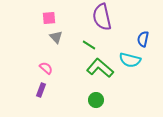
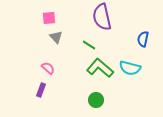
cyan semicircle: moved 8 px down
pink semicircle: moved 2 px right
